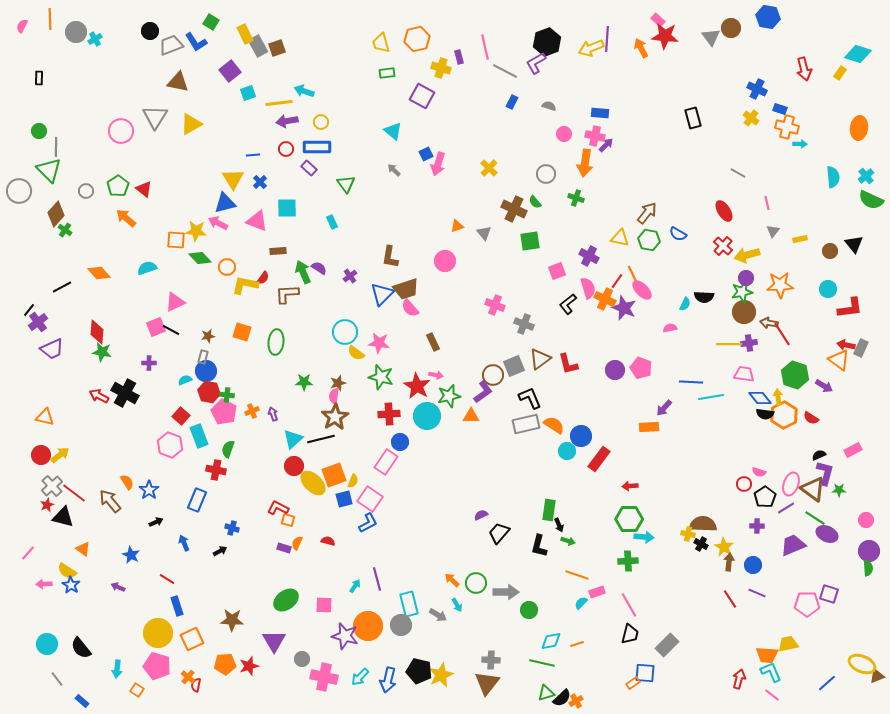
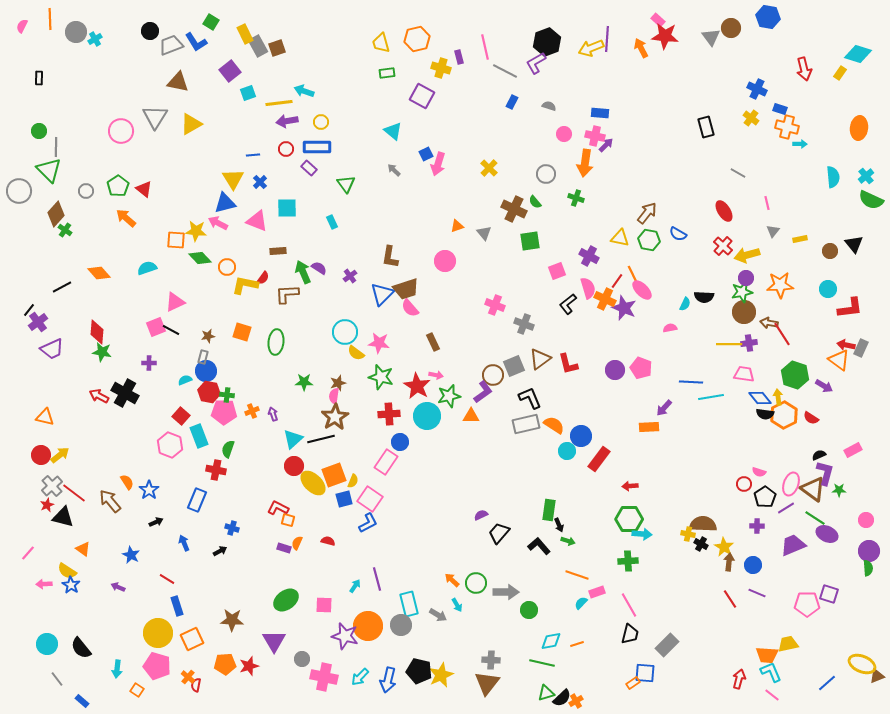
black rectangle at (693, 118): moved 13 px right, 9 px down
pink pentagon at (224, 412): rotated 25 degrees counterclockwise
cyan arrow at (644, 537): moved 2 px left, 3 px up
black L-shape at (539, 546): rotated 125 degrees clockwise
